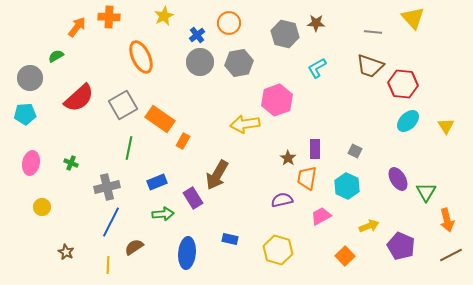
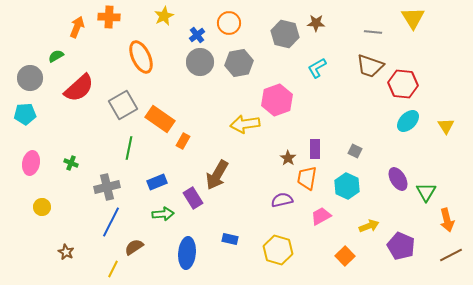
yellow triangle at (413, 18): rotated 10 degrees clockwise
orange arrow at (77, 27): rotated 15 degrees counterclockwise
red semicircle at (79, 98): moved 10 px up
yellow line at (108, 265): moved 5 px right, 4 px down; rotated 24 degrees clockwise
